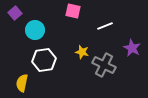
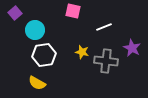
white line: moved 1 px left, 1 px down
white hexagon: moved 5 px up
gray cross: moved 2 px right, 4 px up; rotated 20 degrees counterclockwise
yellow semicircle: moved 15 px right; rotated 72 degrees counterclockwise
